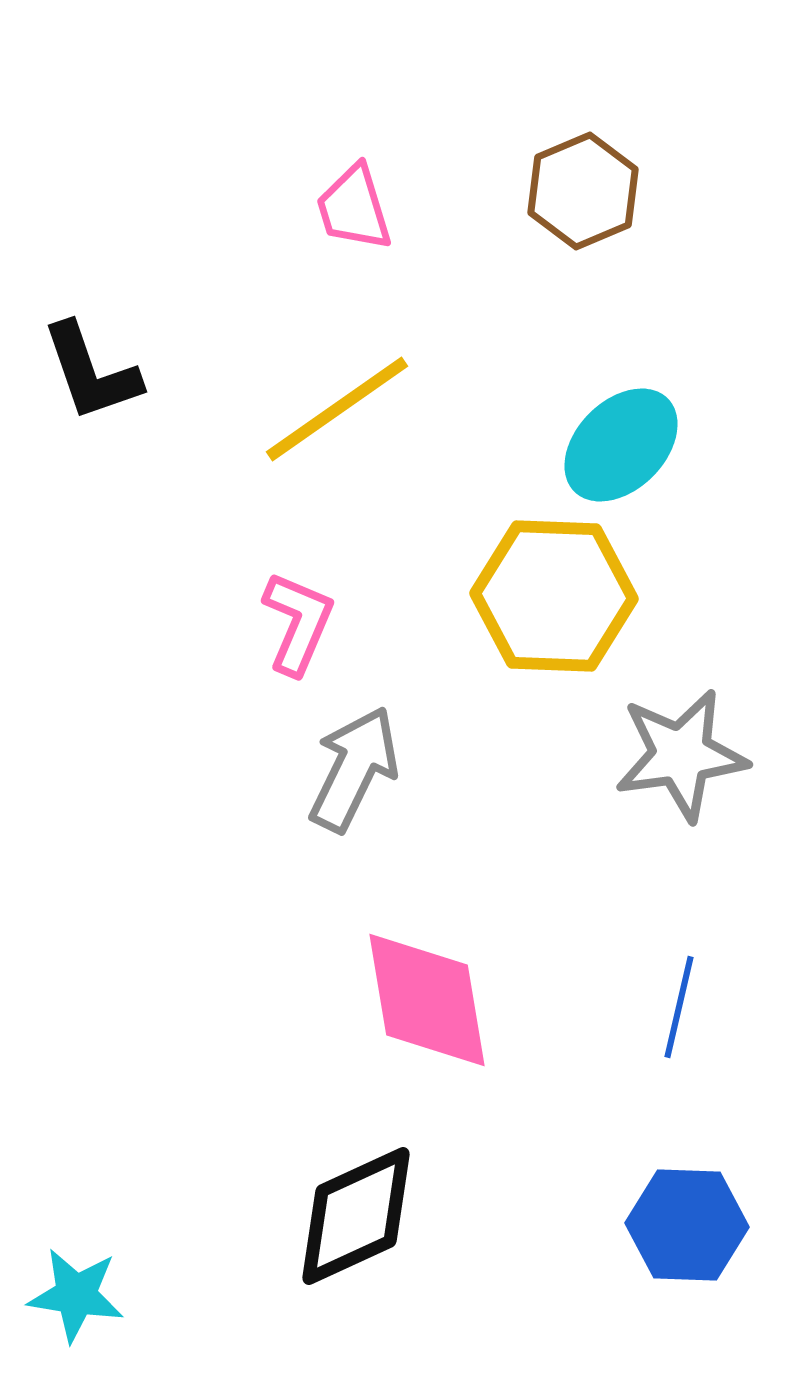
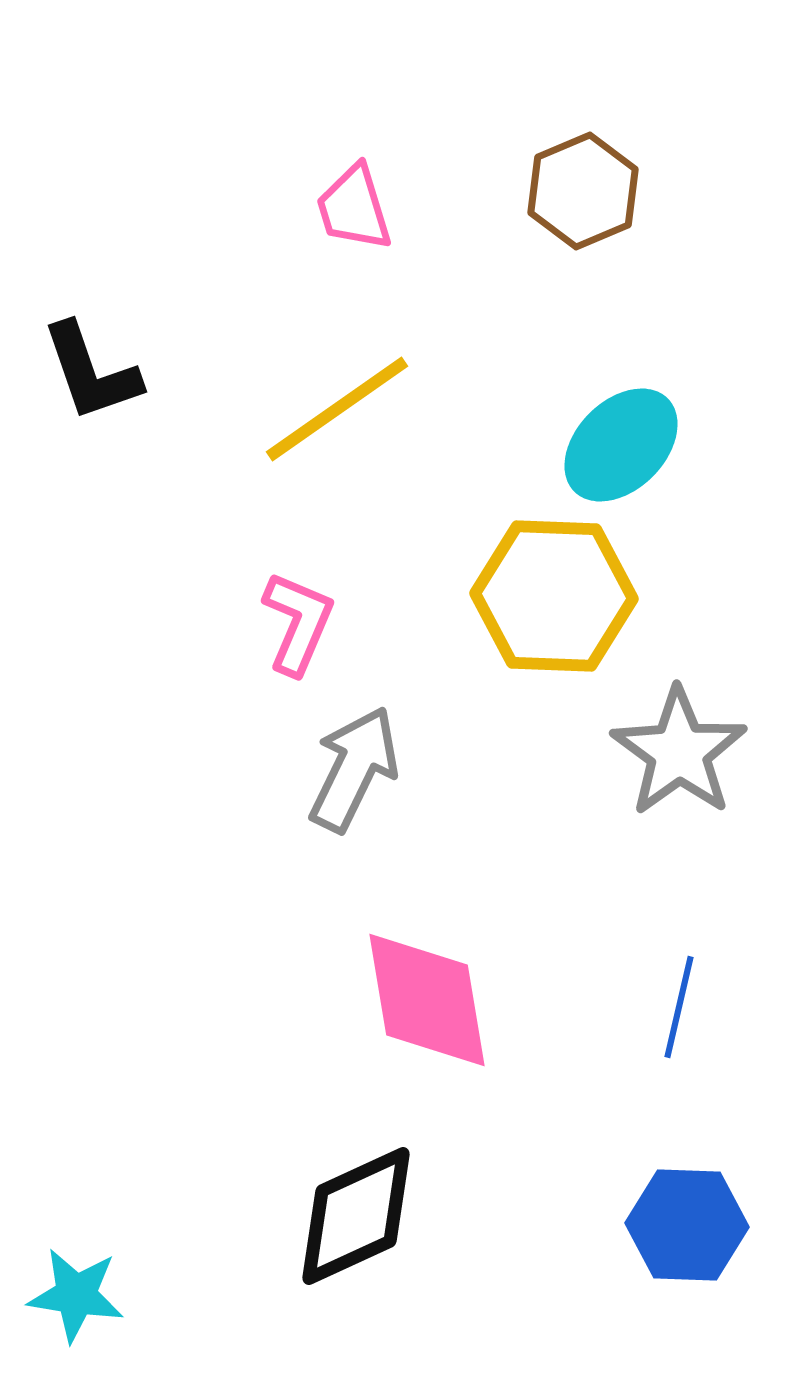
gray star: moved 2 px left, 3 px up; rotated 28 degrees counterclockwise
